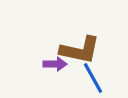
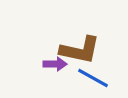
blue line: rotated 32 degrees counterclockwise
